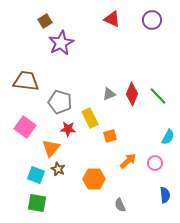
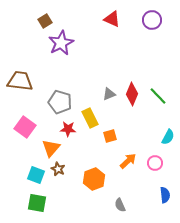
brown trapezoid: moved 6 px left
orange hexagon: rotated 20 degrees counterclockwise
